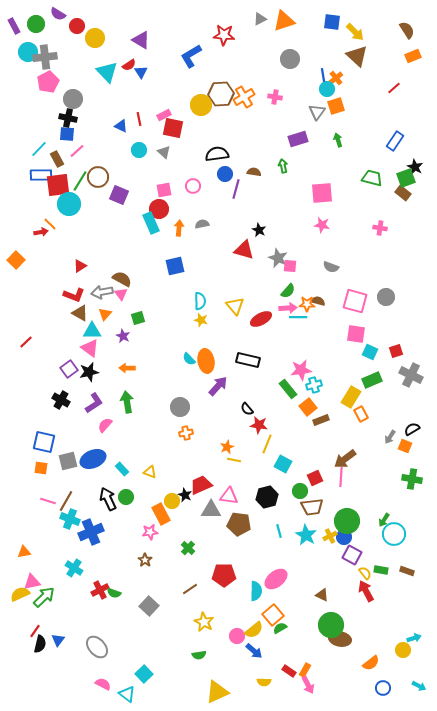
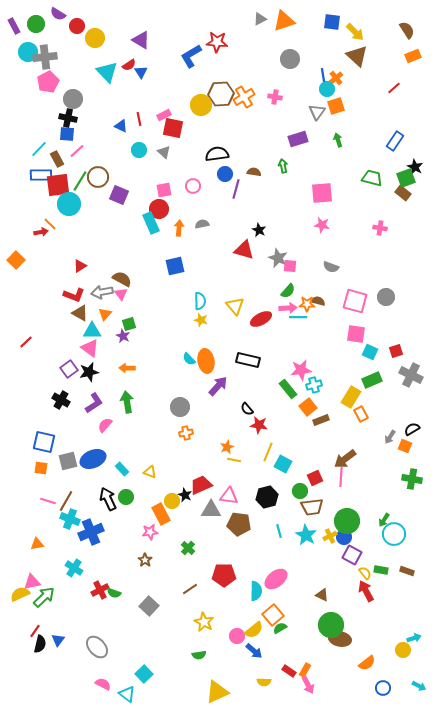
red star at (224, 35): moved 7 px left, 7 px down
green square at (138, 318): moved 9 px left, 6 px down
yellow line at (267, 444): moved 1 px right, 8 px down
orange triangle at (24, 552): moved 13 px right, 8 px up
orange semicircle at (371, 663): moved 4 px left
